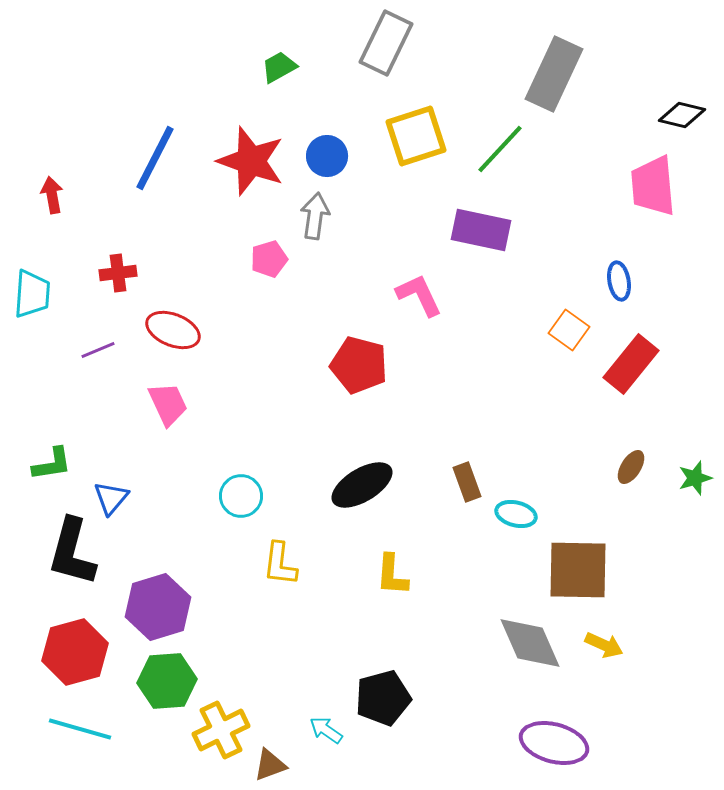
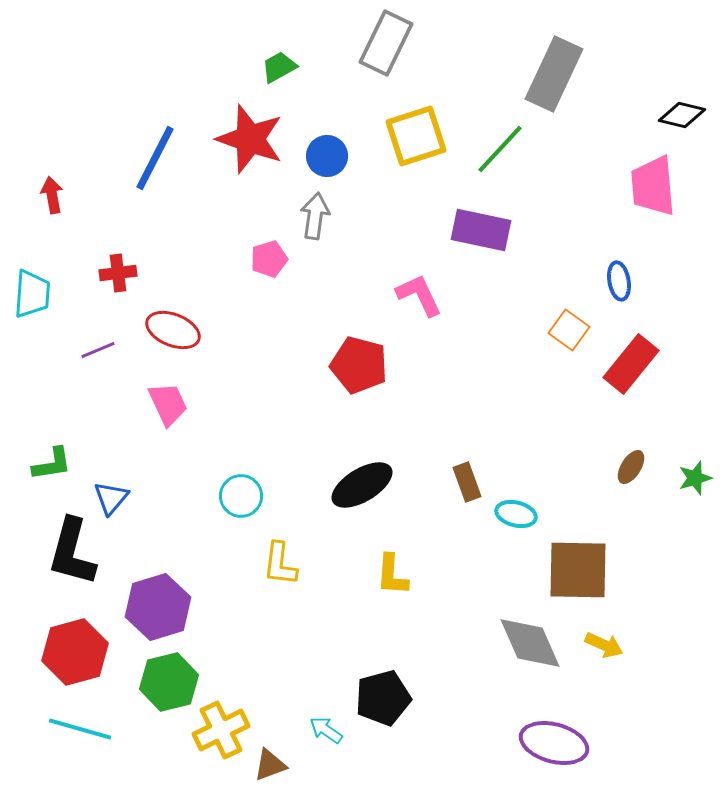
red star at (251, 161): moved 1 px left, 22 px up
green hexagon at (167, 681): moved 2 px right, 1 px down; rotated 10 degrees counterclockwise
